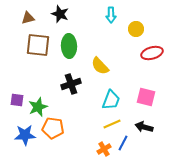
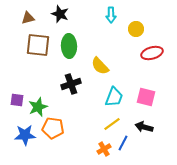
cyan trapezoid: moved 3 px right, 3 px up
yellow line: rotated 12 degrees counterclockwise
